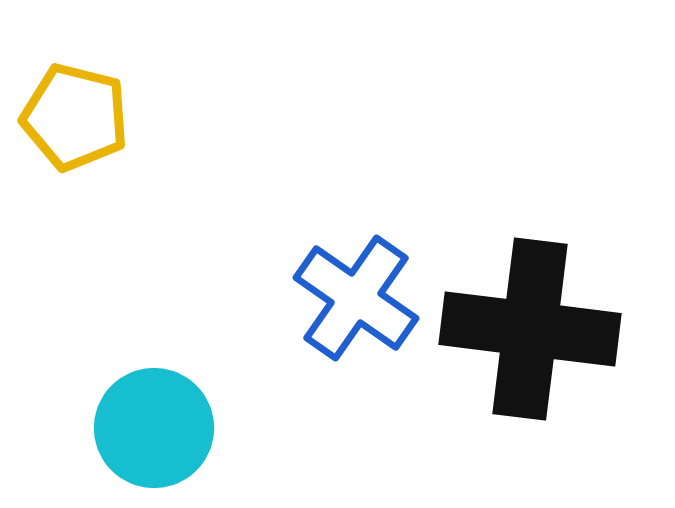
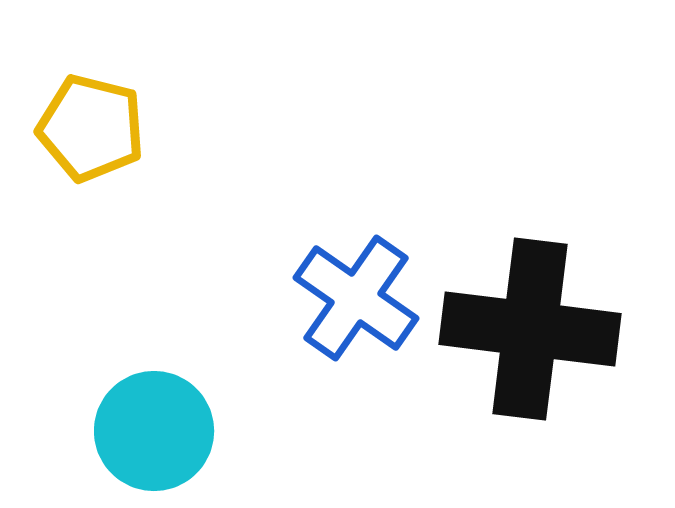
yellow pentagon: moved 16 px right, 11 px down
cyan circle: moved 3 px down
